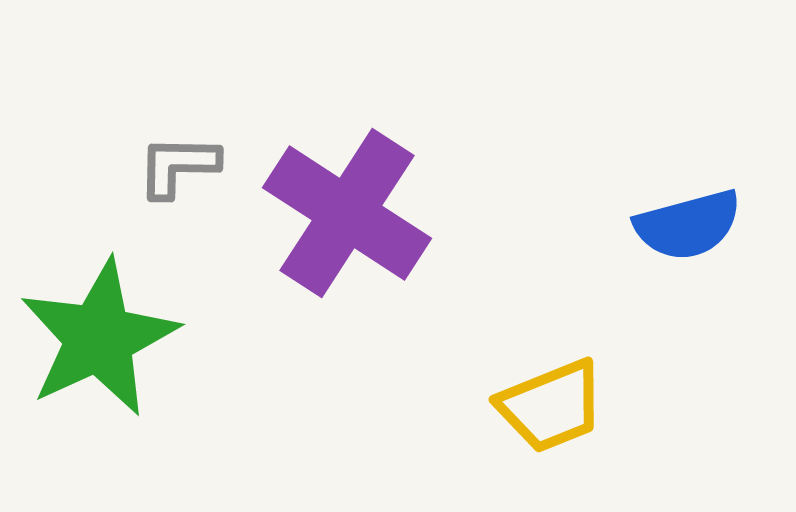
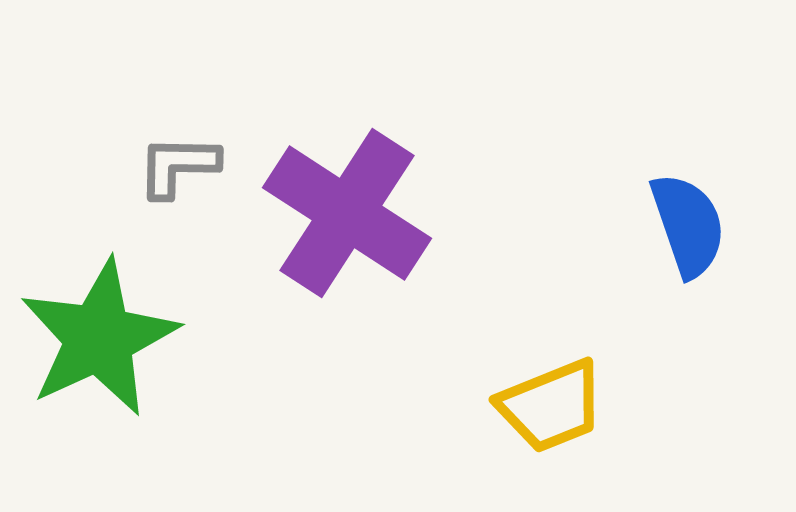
blue semicircle: rotated 94 degrees counterclockwise
